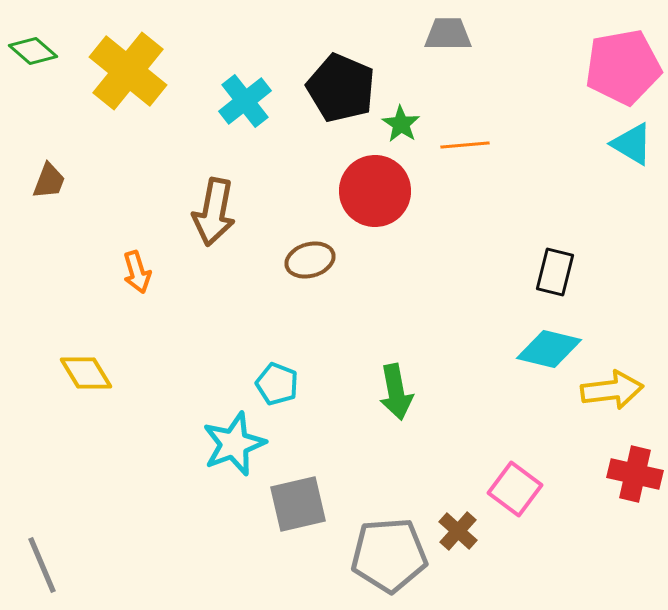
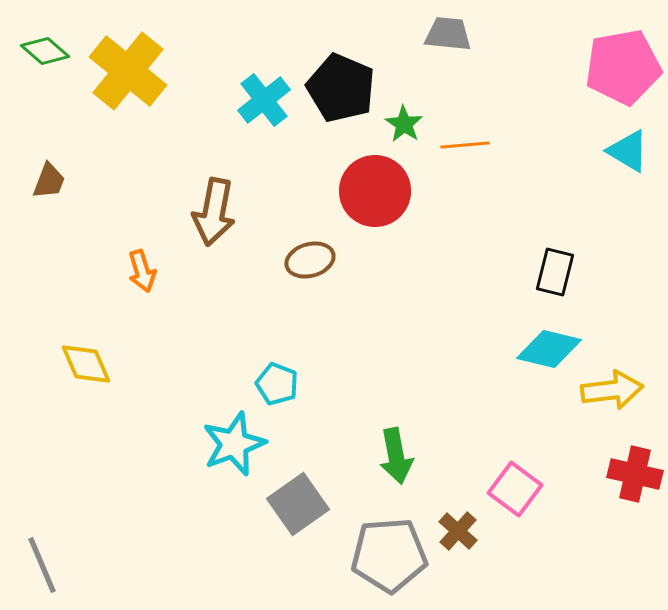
gray trapezoid: rotated 6 degrees clockwise
green diamond: moved 12 px right
cyan cross: moved 19 px right, 1 px up
green star: moved 3 px right
cyan triangle: moved 4 px left, 7 px down
orange arrow: moved 5 px right, 1 px up
yellow diamond: moved 9 px up; rotated 8 degrees clockwise
green arrow: moved 64 px down
gray square: rotated 22 degrees counterclockwise
